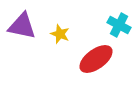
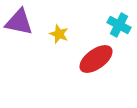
purple triangle: moved 3 px left, 4 px up
yellow star: moved 1 px left
